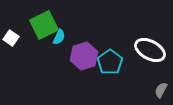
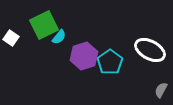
cyan semicircle: rotated 14 degrees clockwise
